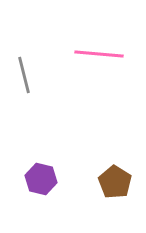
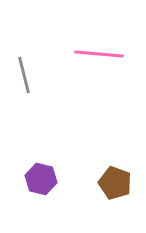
brown pentagon: moved 1 px down; rotated 12 degrees counterclockwise
